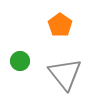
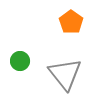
orange pentagon: moved 11 px right, 3 px up
